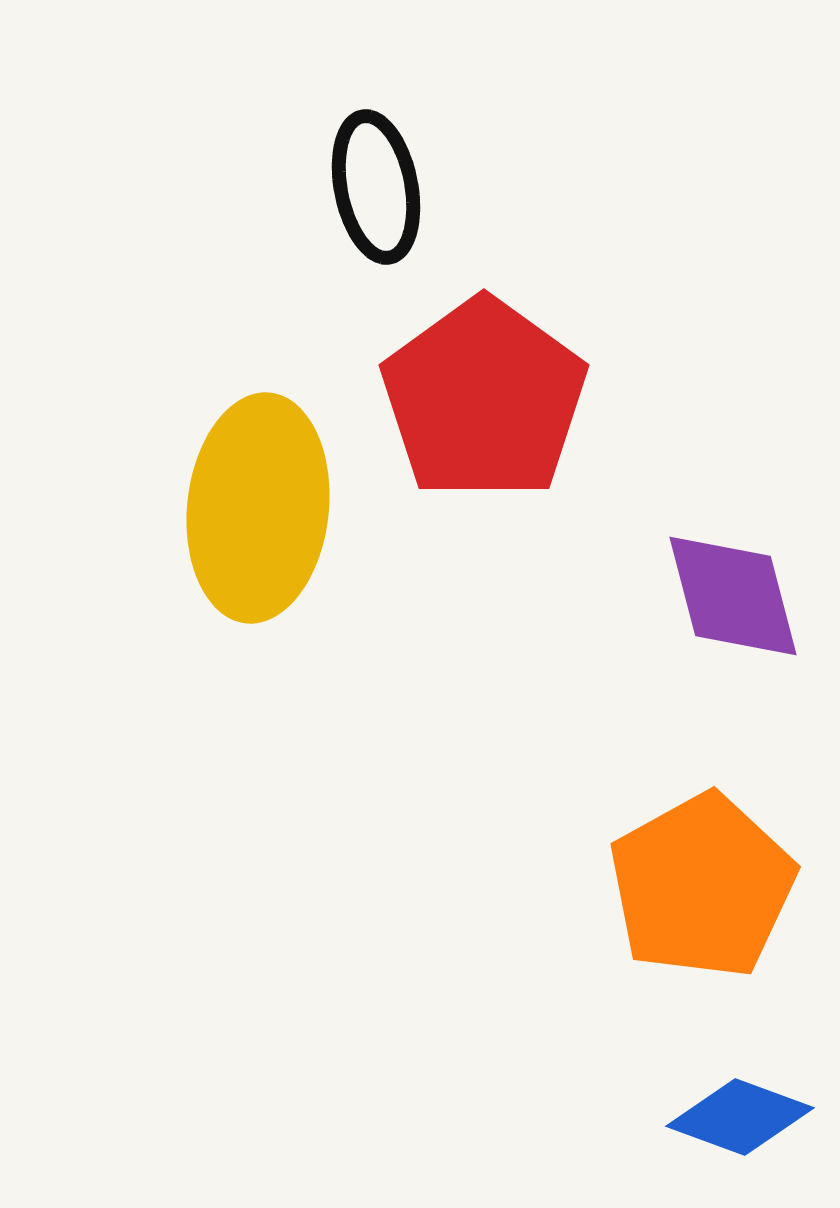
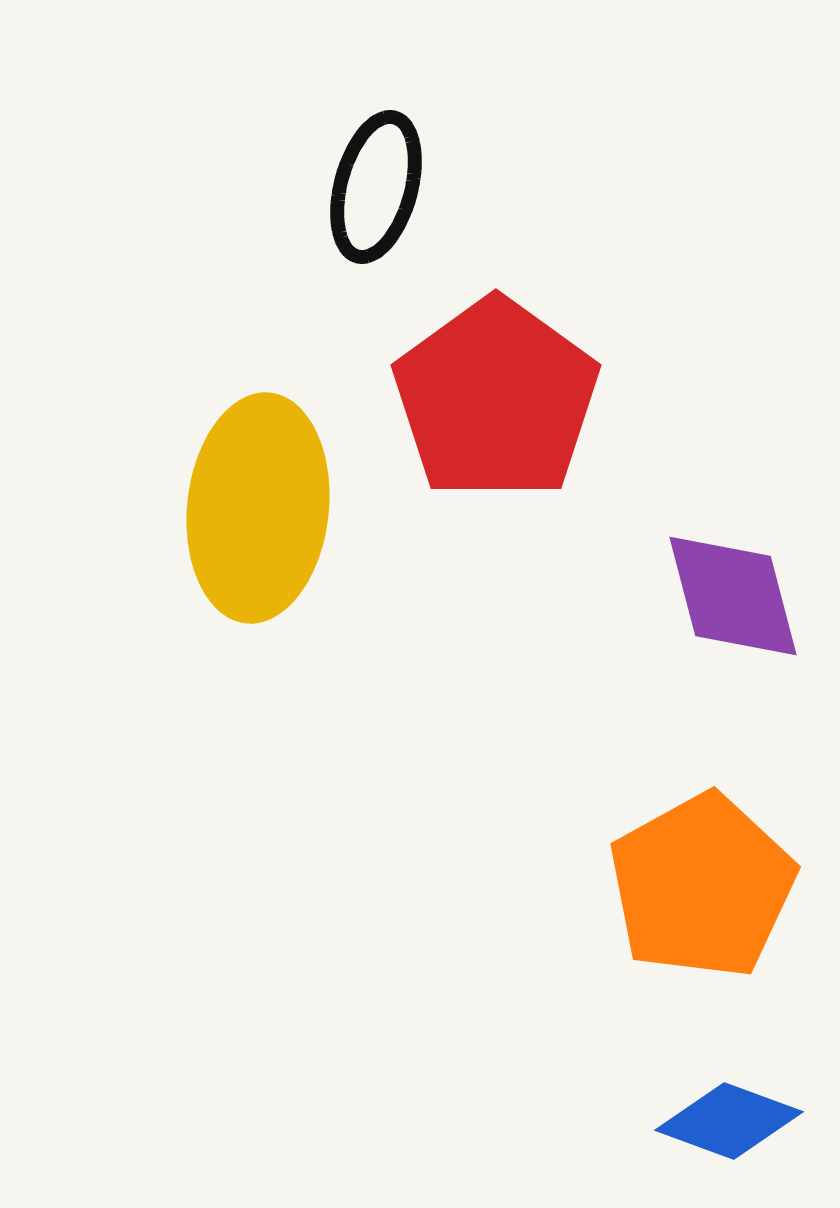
black ellipse: rotated 26 degrees clockwise
red pentagon: moved 12 px right
blue diamond: moved 11 px left, 4 px down
